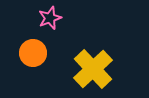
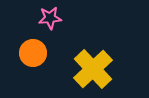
pink star: rotated 15 degrees clockwise
